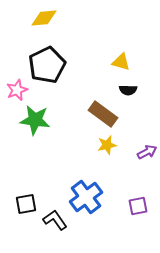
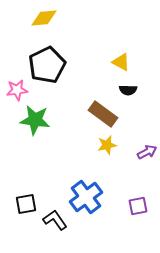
yellow triangle: rotated 12 degrees clockwise
pink star: rotated 15 degrees clockwise
